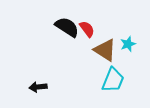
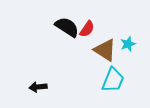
red semicircle: rotated 72 degrees clockwise
